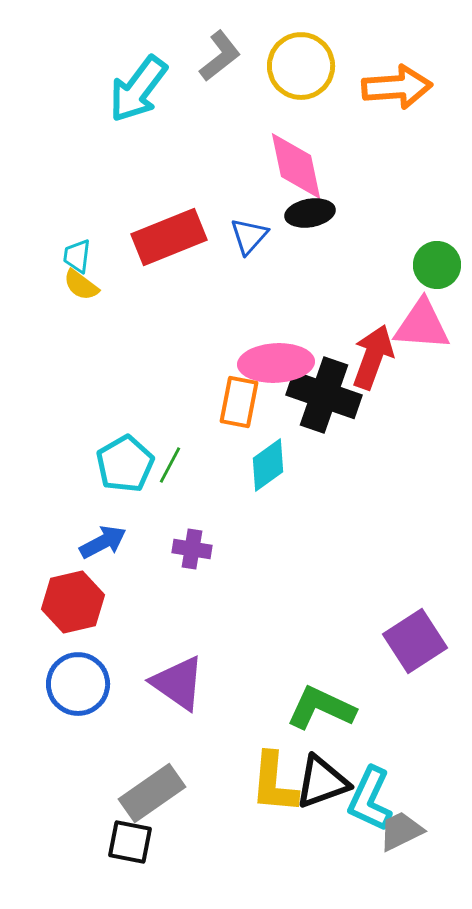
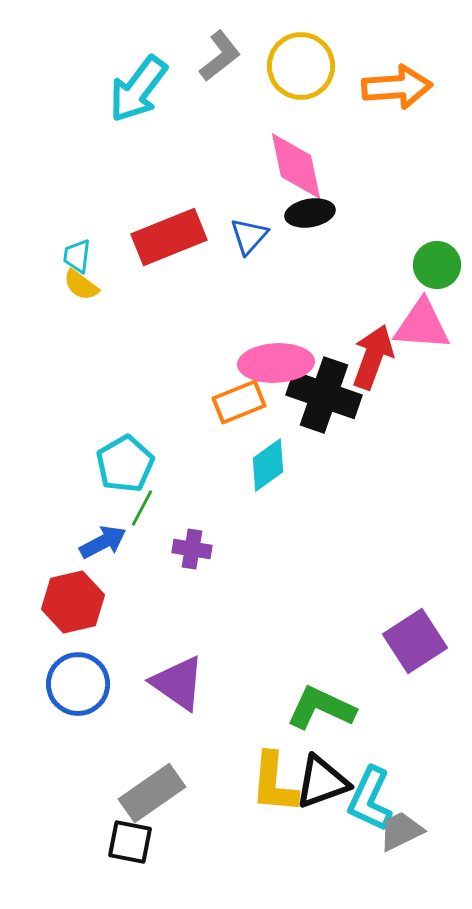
orange rectangle: rotated 57 degrees clockwise
green line: moved 28 px left, 43 px down
